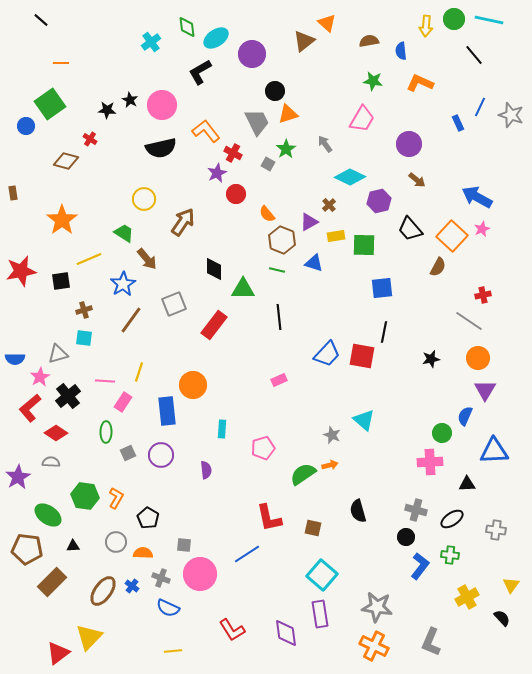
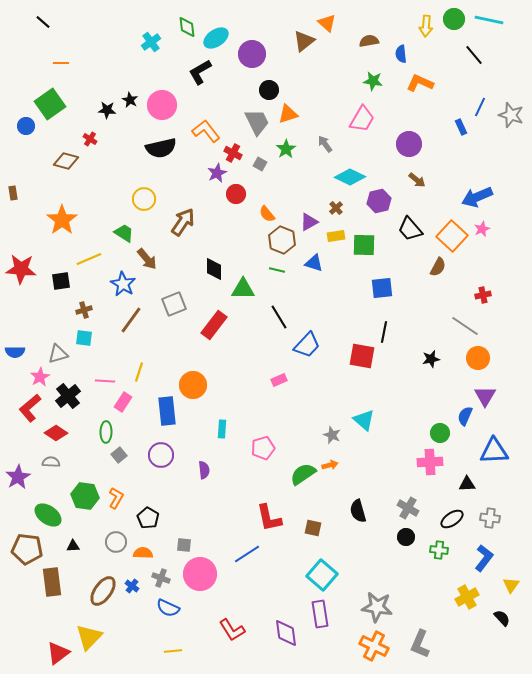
black line at (41, 20): moved 2 px right, 2 px down
blue semicircle at (401, 51): moved 3 px down
black circle at (275, 91): moved 6 px left, 1 px up
blue rectangle at (458, 123): moved 3 px right, 4 px down
gray square at (268, 164): moved 8 px left
blue arrow at (477, 197): rotated 52 degrees counterclockwise
brown cross at (329, 205): moved 7 px right, 3 px down
red star at (21, 271): moved 2 px up; rotated 16 degrees clockwise
blue star at (123, 284): rotated 10 degrees counterclockwise
black line at (279, 317): rotated 25 degrees counterclockwise
gray line at (469, 321): moved 4 px left, 5 px down
blue trapezoid at (327, 354): moved 20 px left, 9 px up
blue semicircle at (15, 359): moved 7 px up
purple triangle at (485, 390): moved 6 px down
green circle at (442, 433): moved 2 px left
gray square at (128, 453): moved 9 px left, 2 px down; rotated 14 degrees counterclockwise
purple semicircle at (206, 470): moved 2 px left
gray cross at (416, 510): moved 8 px left, 2 px up; rotated 15 degrees clockwise
gray cross at (496, 530): moved 6 px left, 12 px up
green cross at (450, 555): moved 11 px left, 5 px up
blue L-shape at (420, 566): moved 64 px right, 8 px up
brown rectangle at (52, 582): rotated 52 degrees counterclockwise
gray L-shape at (431, 642): moved 11 px left, 2 px down
